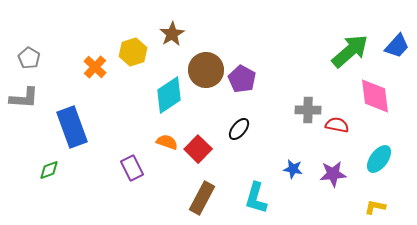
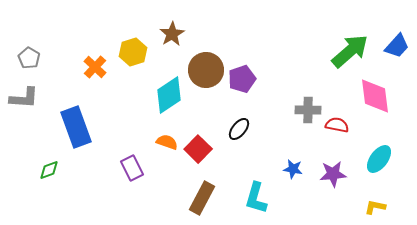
purple pentagon: rotated 24 degrees clockwise
blue rectangle: moved 4 px right
